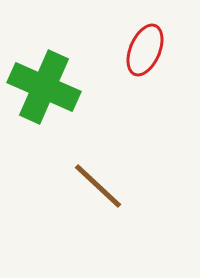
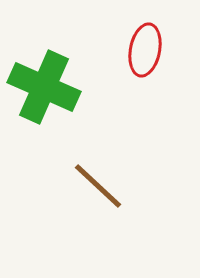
red ellipse: rotated 12 degrees counterclockwise
